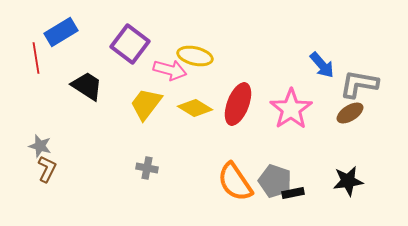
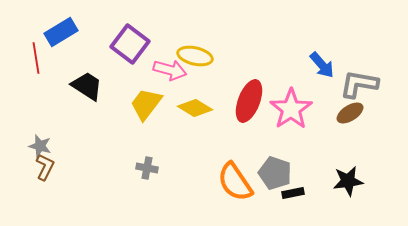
red ellipse: moved 11 px right, 3 px up
brown L-shape: moved 2 px left, 2 px up
gray pentagon: moved 8 px up
